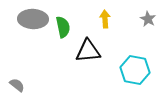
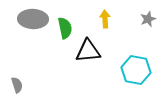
gray star: rotated 21 degrees clockwise
green semicircle: moved 2 px right, 1 px down
cyan hexagon: moved 1 px right
gray semicircle: rotated 35 degrees clockwise
